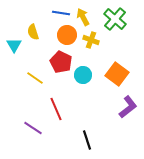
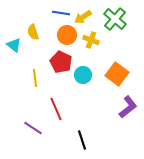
yellow arrow: rotated 96 degrees counterclockwise
cyan triangle: rotated 21 degrees counterclockwise
yellow line: rotated 48 degrees clockwise
black line: moved 5 px left
